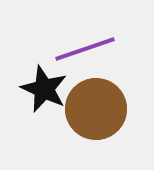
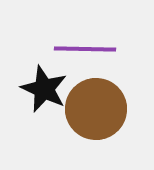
purple line: rotated 20 degrees clockwise
